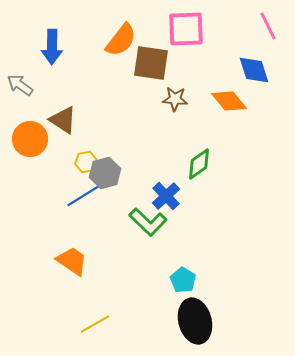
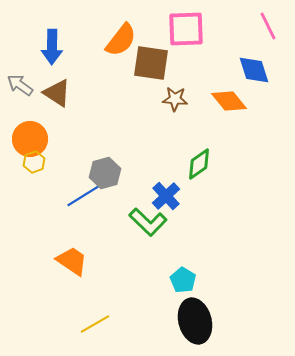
brown triangle: moved 6 px left, 27 px up
yellow hexagon: moved 52 px left; rotated 10 degrees counterclockwise
